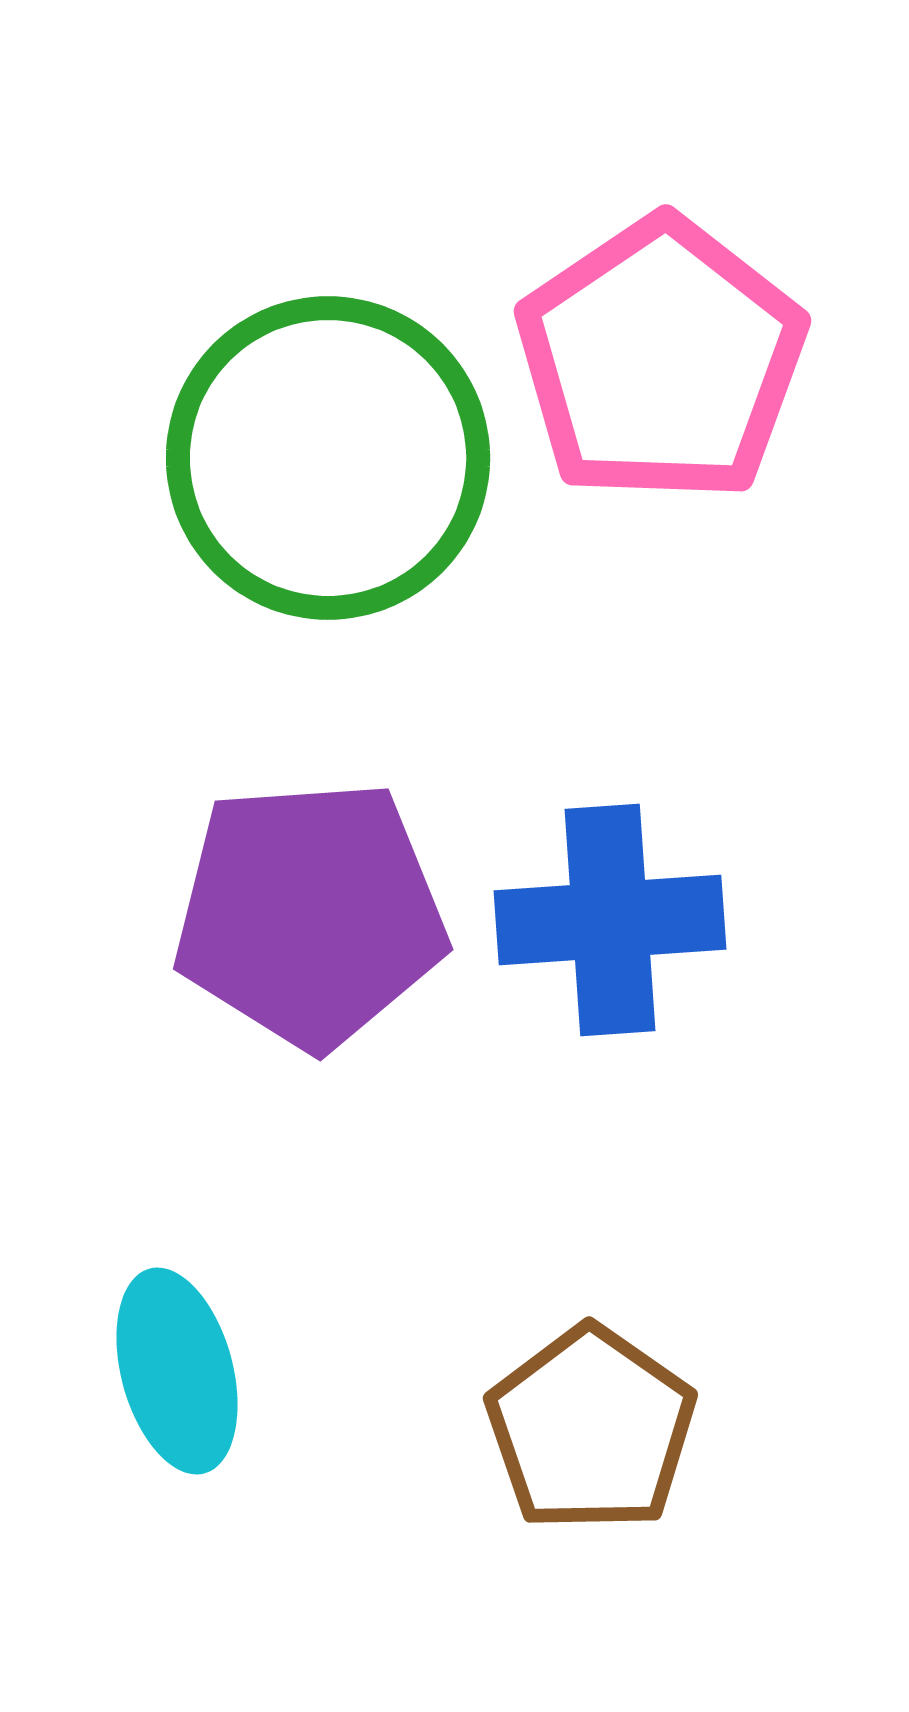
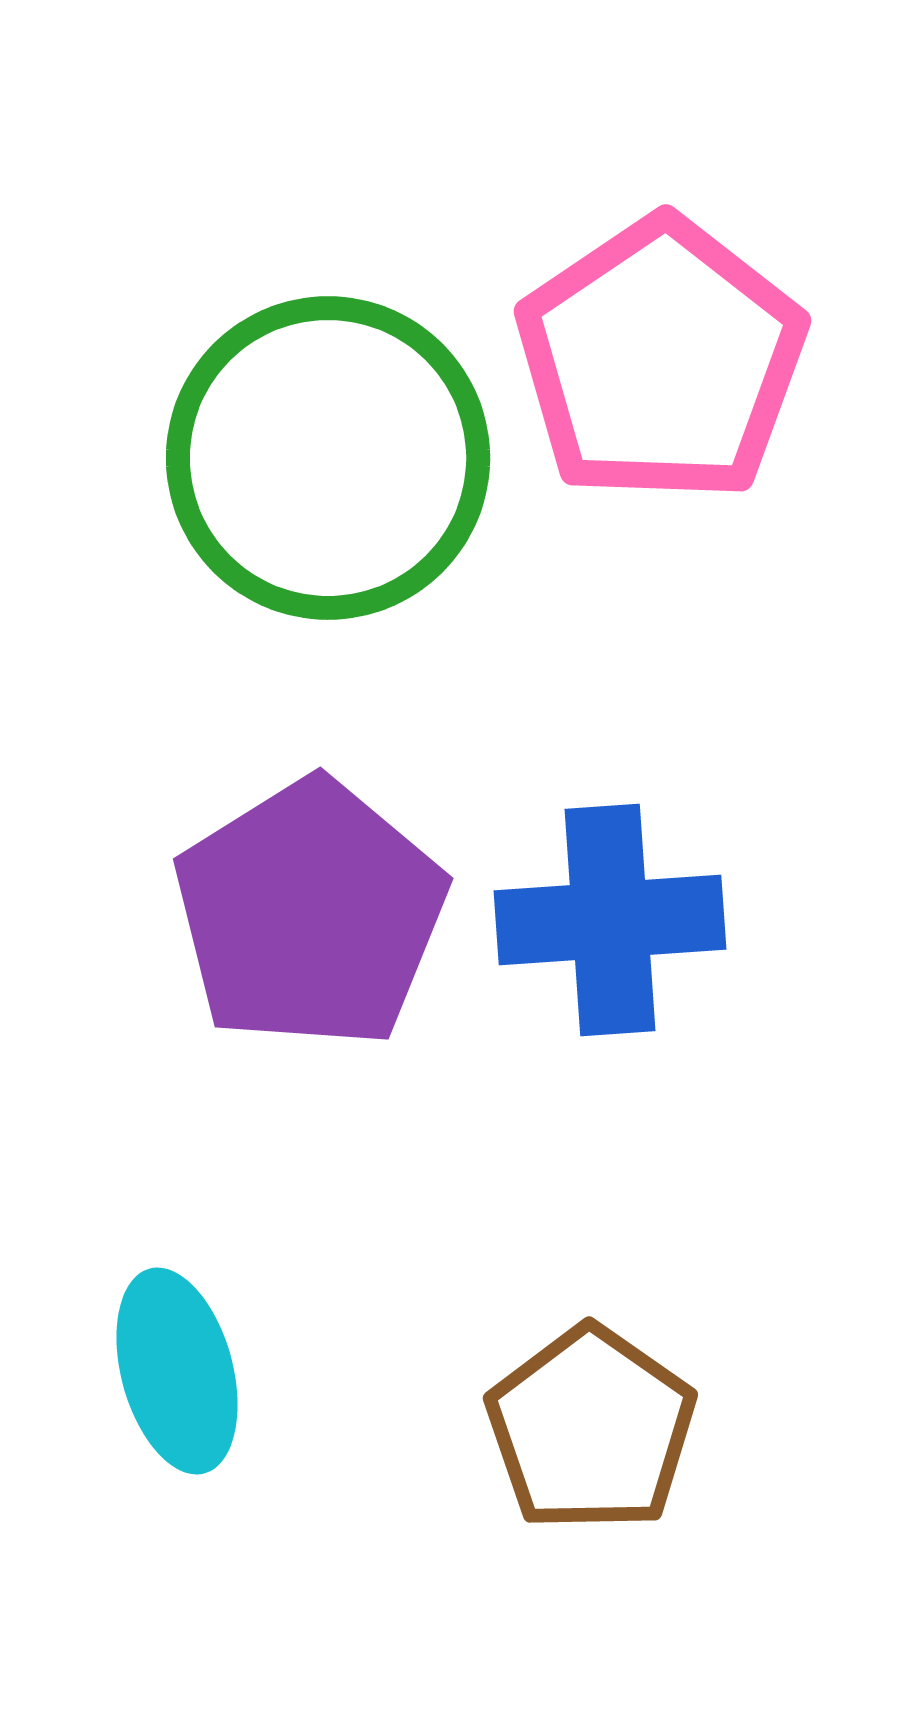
purple pentagon: rotated 28 degrees counterclockwise
